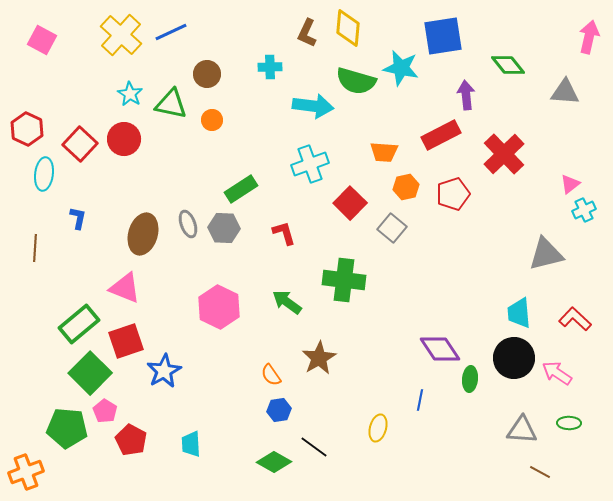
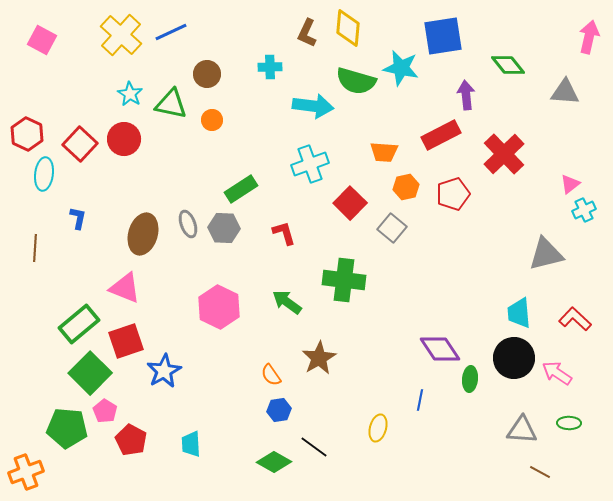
red hexagon at (27, 129): moved 5 px down
